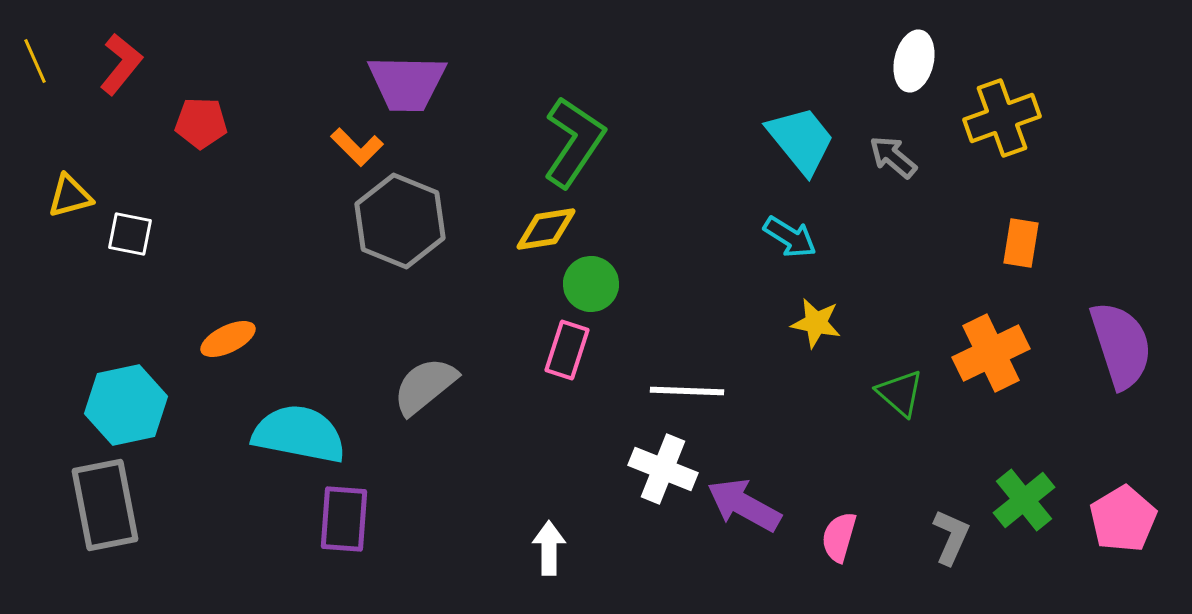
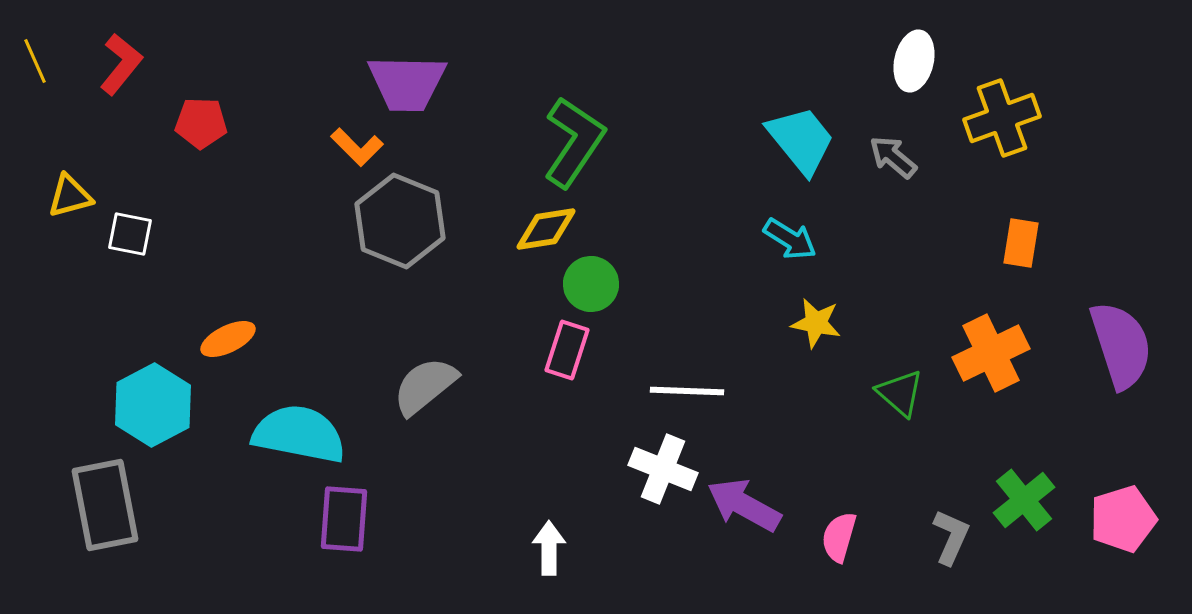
cyan arrow: moved 2 px down
cyan hexagon: moved 27 px right; rotated 16 degrees counterclockwise
pink pentagon: rotated 14 degrees clockwise
